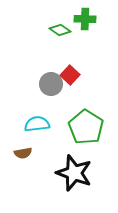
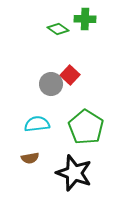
green diamond: moved 2 px left, 1 px up
brown semicircle: moved 7 px right, 5 px down
